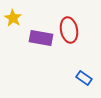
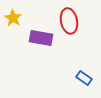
red ellipse: moved 9 px up
